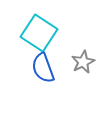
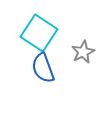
gray star: moved 10 px up
